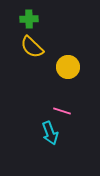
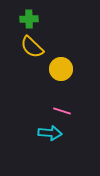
yellow circle: moved 7 px left, 2 px down
cyan arrow: rotated 65 degrees counterclockwise
